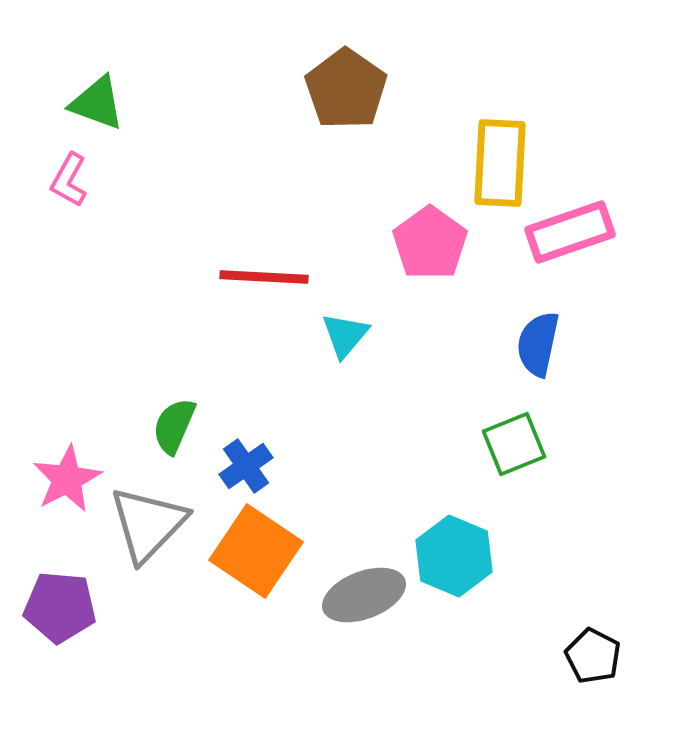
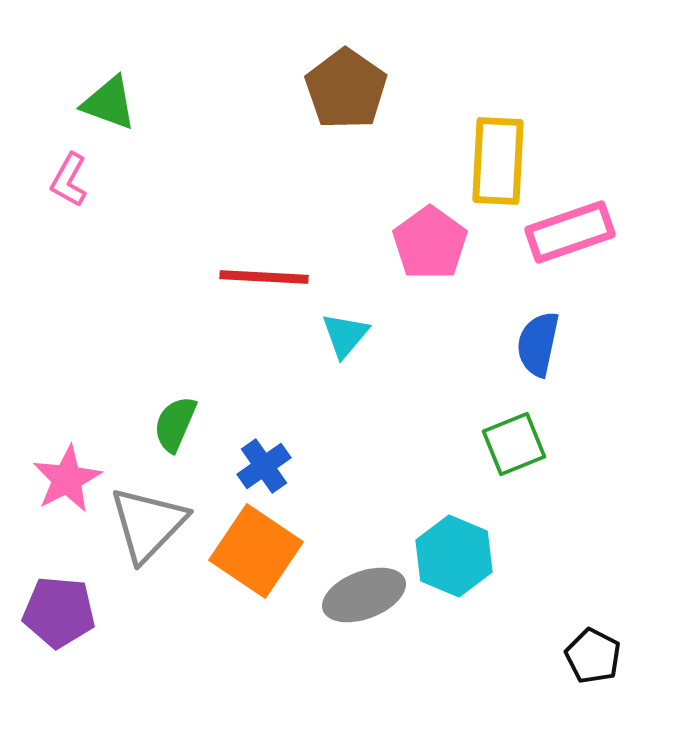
green triangle: moved 12 px right
yellow rectangle: moved 2 px left, 2 px up
green semicircle: moved 1 px right, 2 px up
blue cross: moved 18 px right
purple pentagon: moved 1 px left, 5 px down
